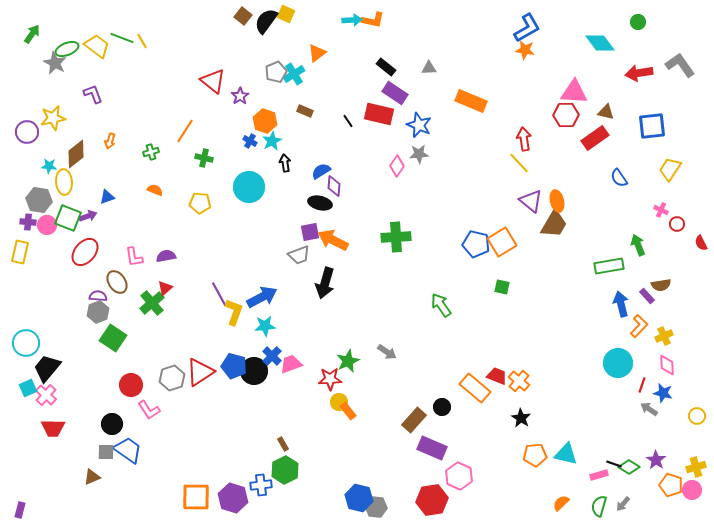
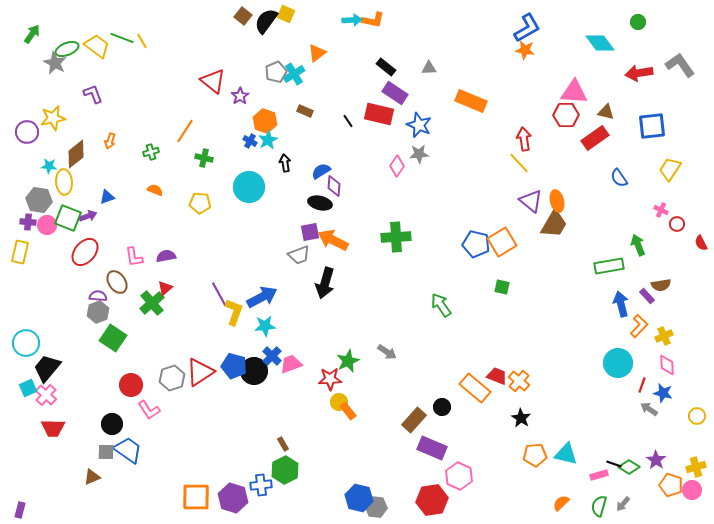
cyan star at (272, 141): moved 4 px left, 1 px up
